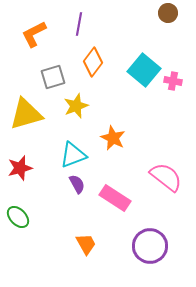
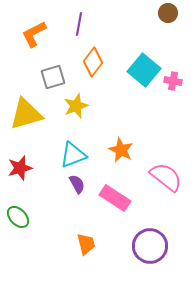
orange star: moved 8 px right, 12 px down
orange trapezoid: rotated 15 degrees clockwise
